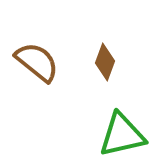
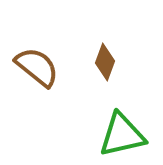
brown semicircle: moved 5 px down
